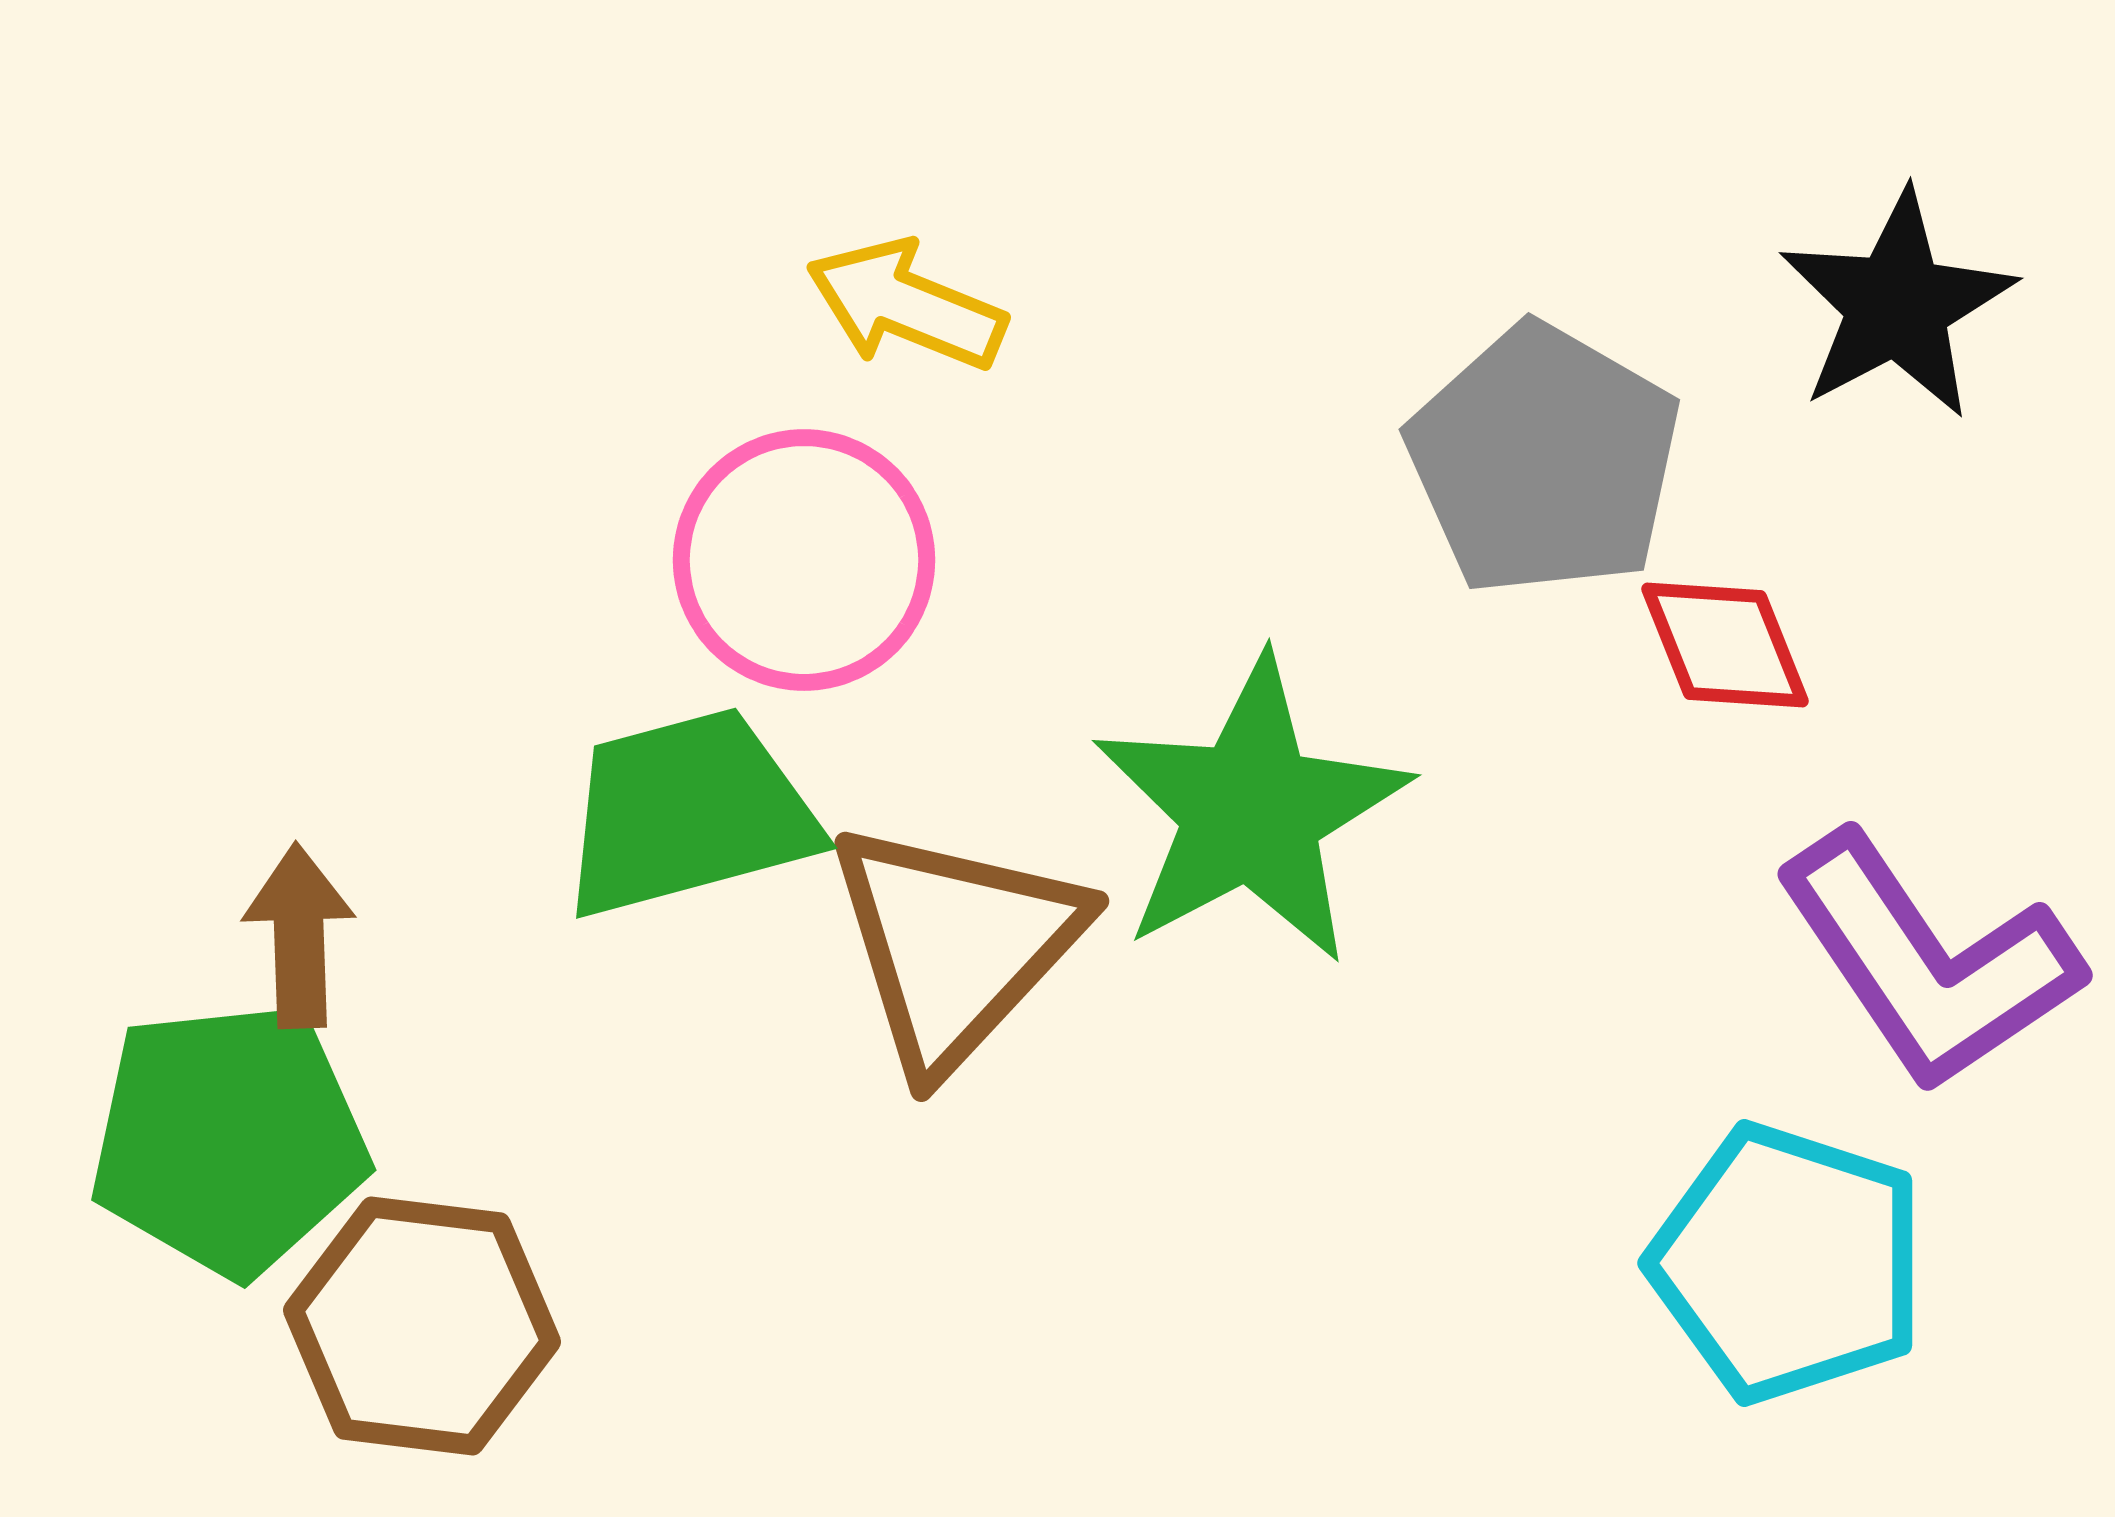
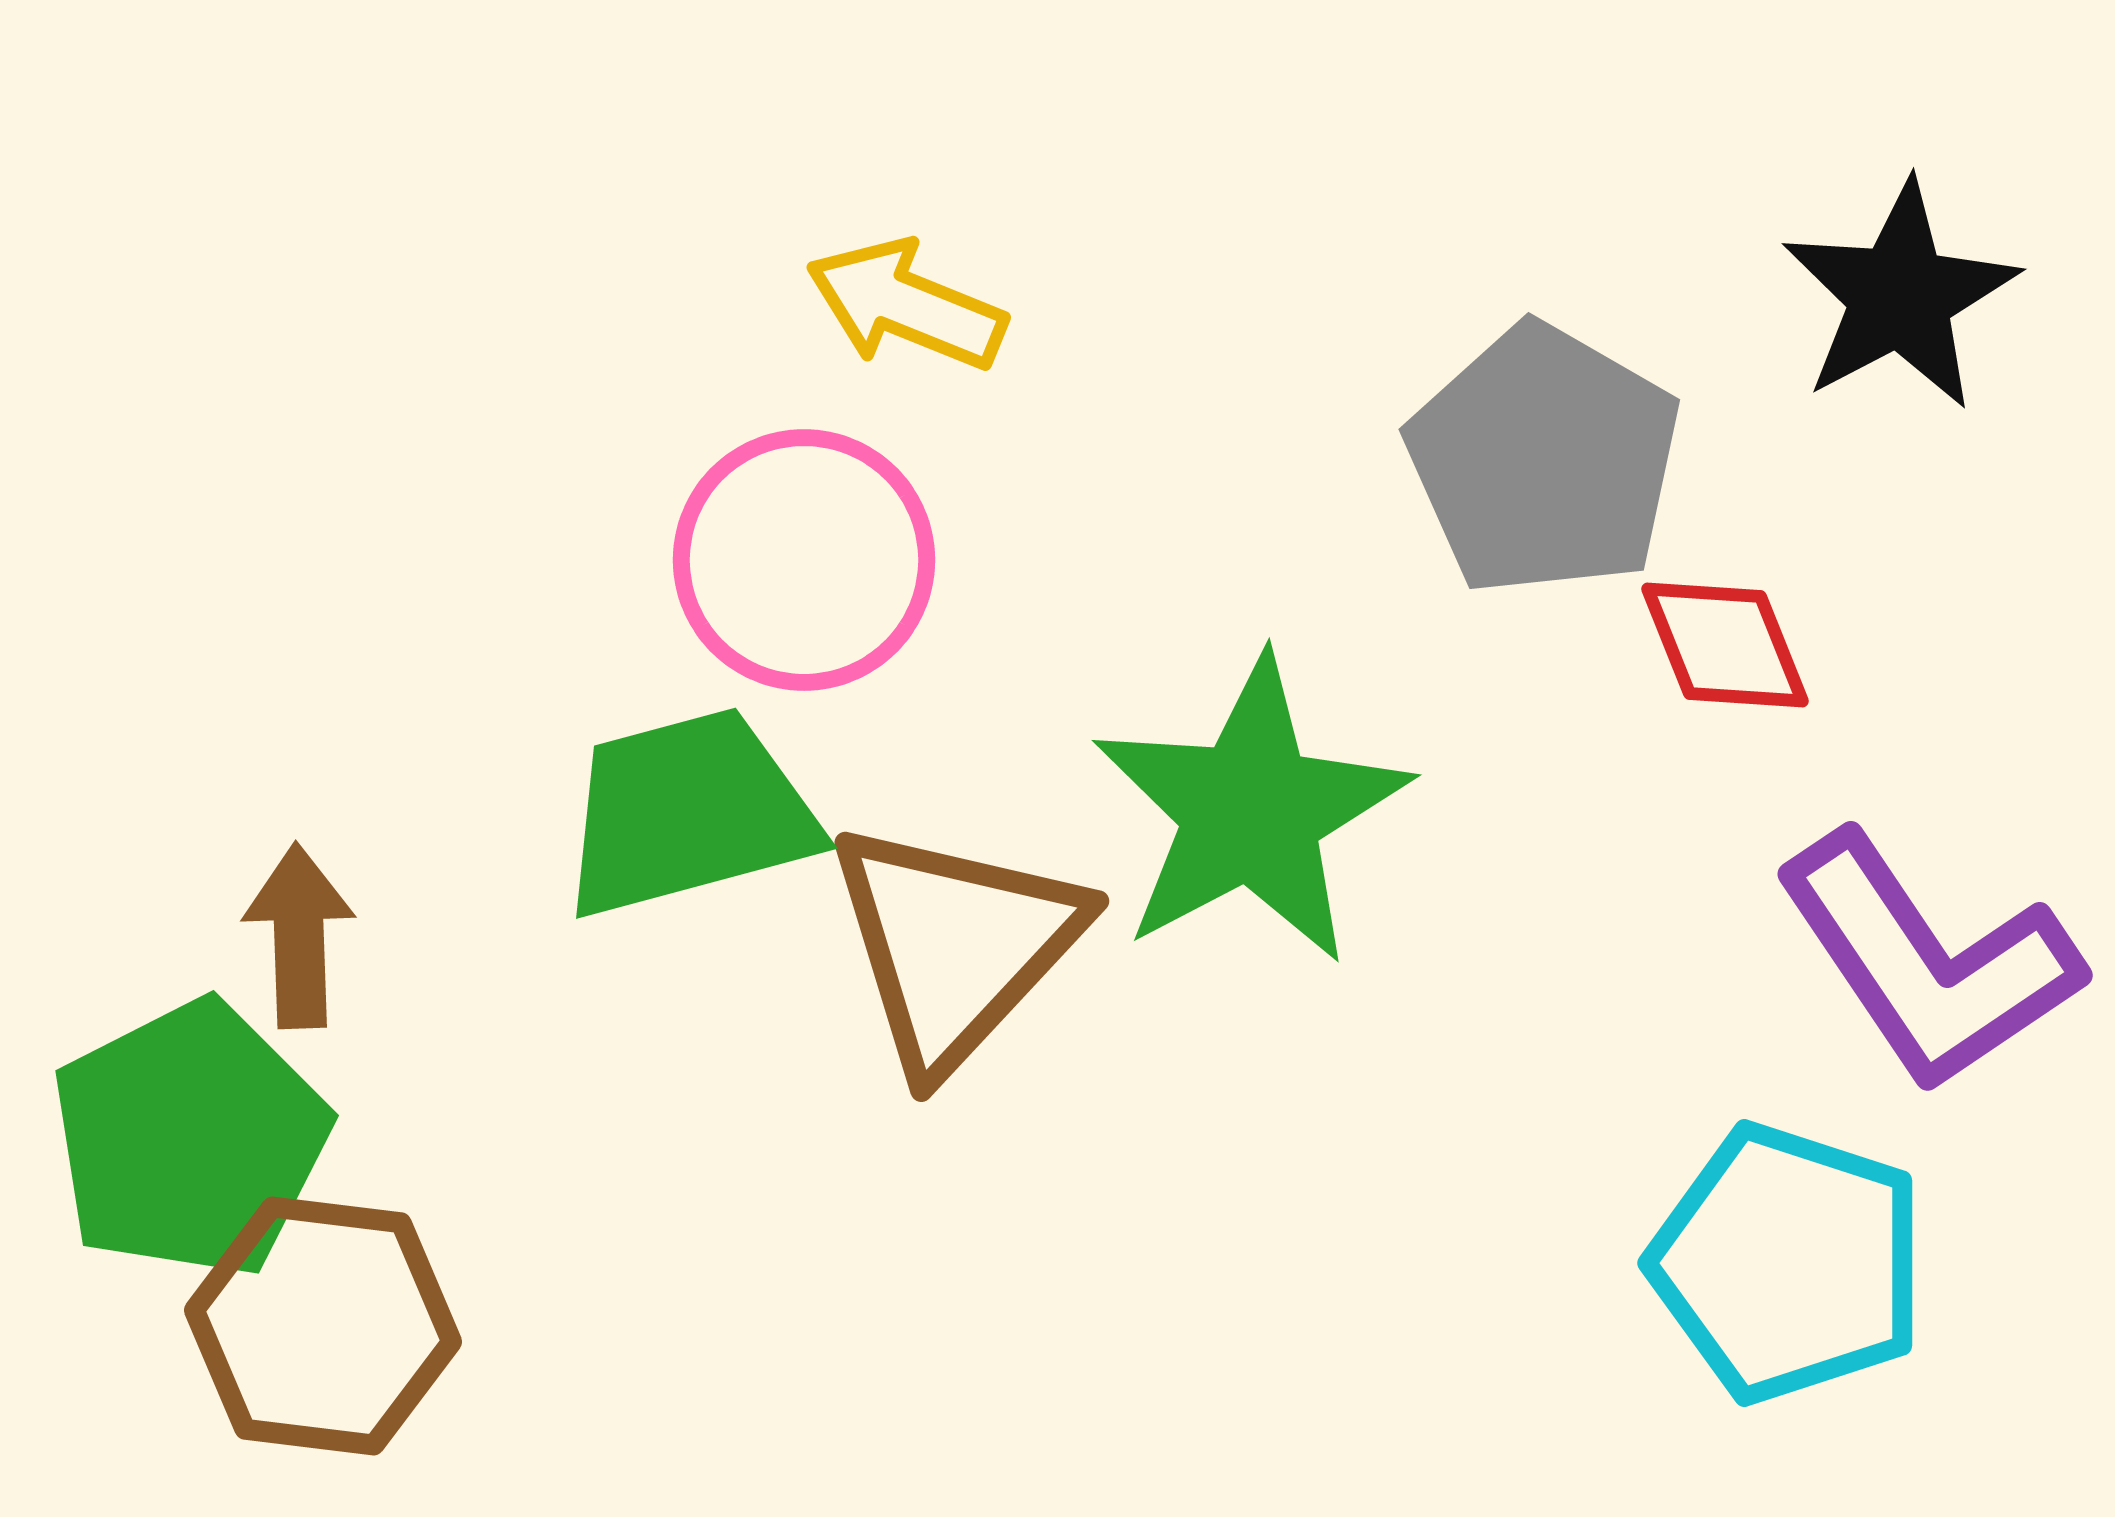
black star: moved 3 px right, 9 px up
green pentagon: moved 39 px left; rotated 21 degrees counterclockwise
brown hexagon: moved 99 px left
